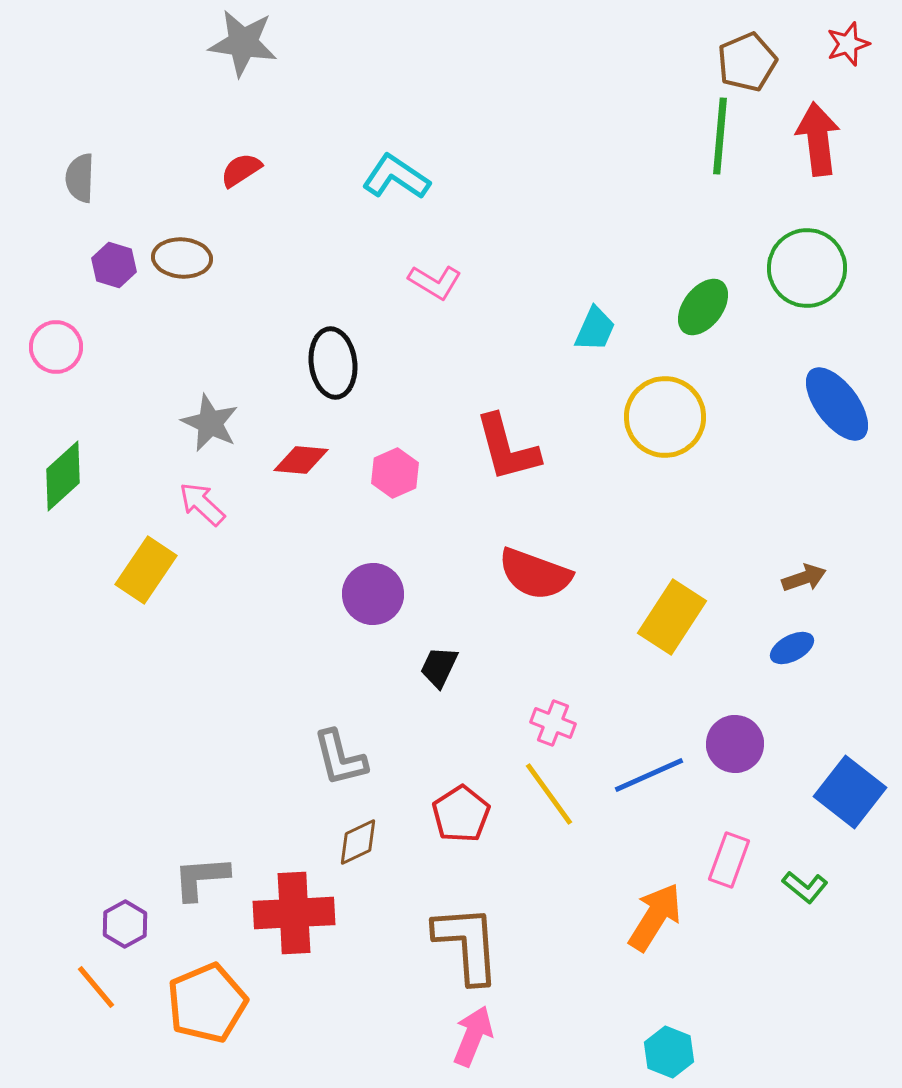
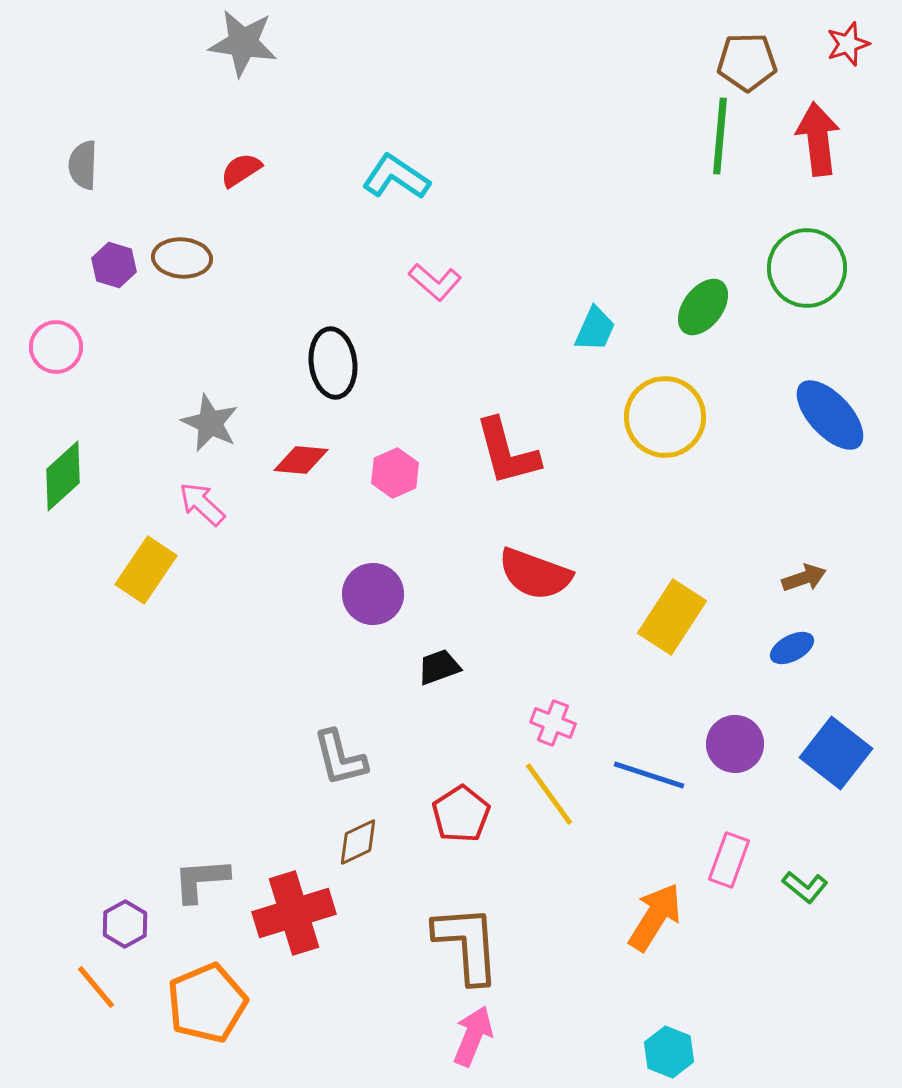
brown pentagon at (747, 62): rotated 22 degrees clockwise
gray semicircle at (80, 178): moved 3 px right, 13 px up
pink L-shape at (435, 282): rotated 10 degrees clockwise
blue ellipse at (837, 404): moved 7 px left, 11 px down; rotated 6 degrees counterclockwise
red L-shape at (507, 448): moved 4 px down
black trapezoid at (439, 667): rotated 45 degrees clockwise
blue line at (649, 775): rotated 42 degrees clockwise
blue square at (850, 792): moved 14 px left, 39 px up
gray L-shape at (201, 878): moved 2 px down
red cross at (294, 913): rotated 14 degrees counterclockwise
